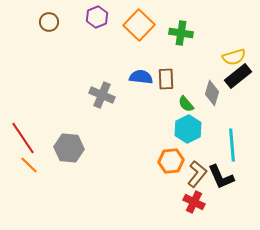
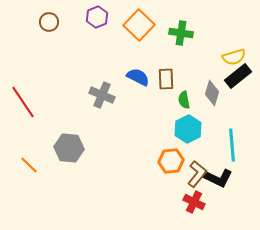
blue semicircle: moved 3 px left; rotated 20 degrees clockwise
green semicircle: moved 2 px left, 4 px up; rotated 30 degrees clockwise
red line: moved 36 px up
black L-shape: moved 3 px left, 1 px down; rotated 40 degrees counterclockwise
